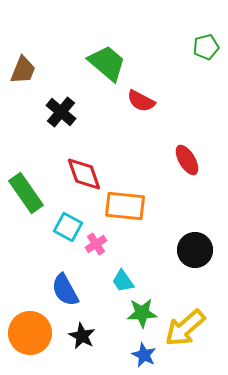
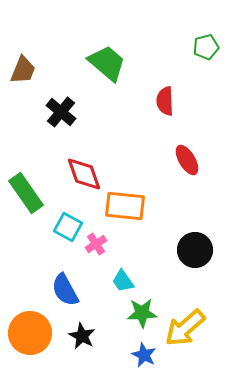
red semicircle: moved 24 px right; rotated 60 degrees clockwise
